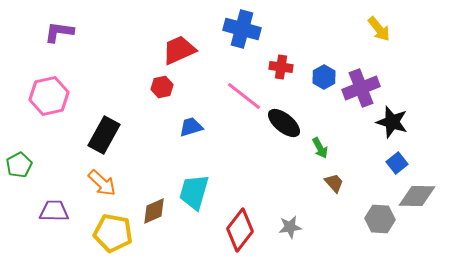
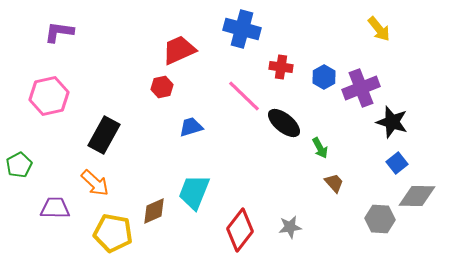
pink line: rotated 6 degrees clockwise
orange arrow: moved 7 px left
cyan trapezoid: rotated 6 degrees clockwise
purple trapezoid: moved 1 px right, 3 px up
